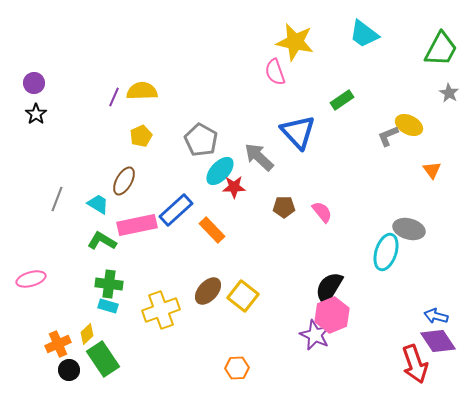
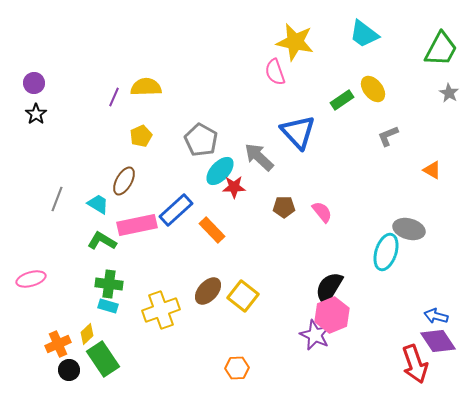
yellow semicircle at (142, 91): moved 4 px right, 4 px up
yellow ellipse at (409, 125): moved 36 px left, 36 px up; rotated 24 degrees clockwise
orange triangle at (432, 170): rotated 24 degrees counterclockwise
